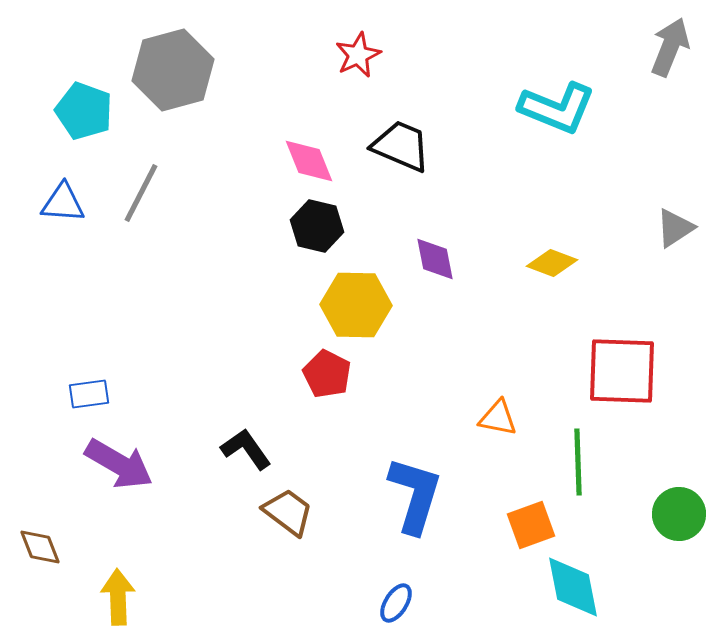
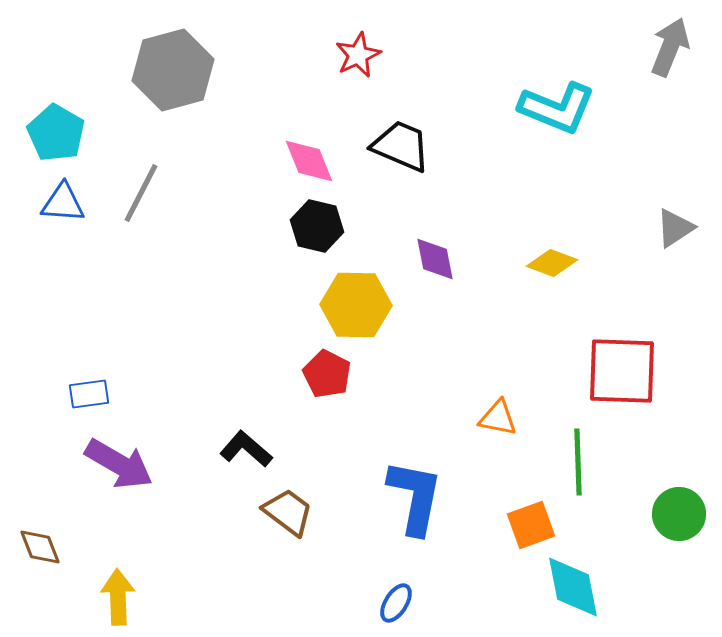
cyan pentagon: moved 28 px left, 22 px down; rotated 10 degrees clockwise
black L-shape: rotated 14 degrees counterclockwise
blue L-shape: moved 2 px down; rotated 6 degrees counterclockwise
